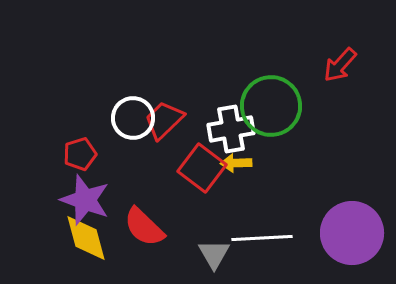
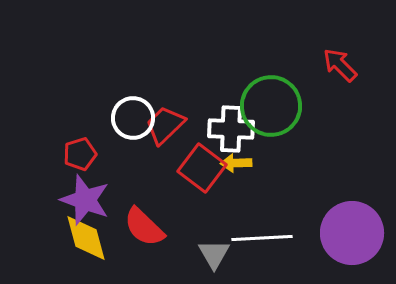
red arrow: rotated 93 degrees clockwise
red trapezoid: moved 1 px right, 5 px down
white cross: rotated 12 degrees clockwise
